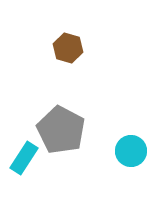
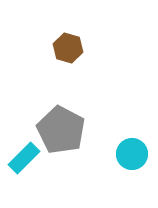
cyan circle: moved 1 px right, 3 px down
cyan rectangle: rotated 12 degrees clockwise
